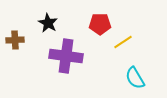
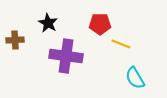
yellow line: moved 2 px left, 2 px down; rotated 54 degrees clockwise
